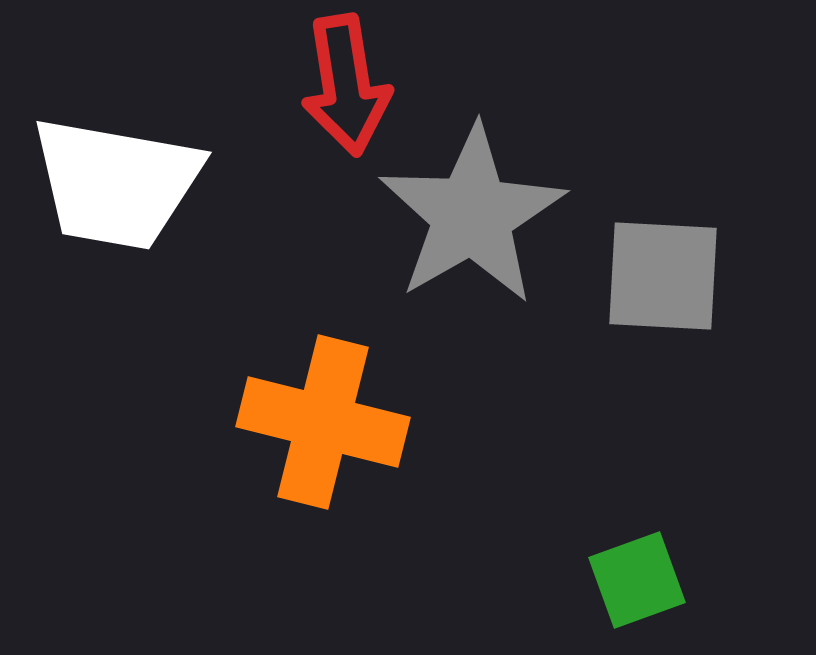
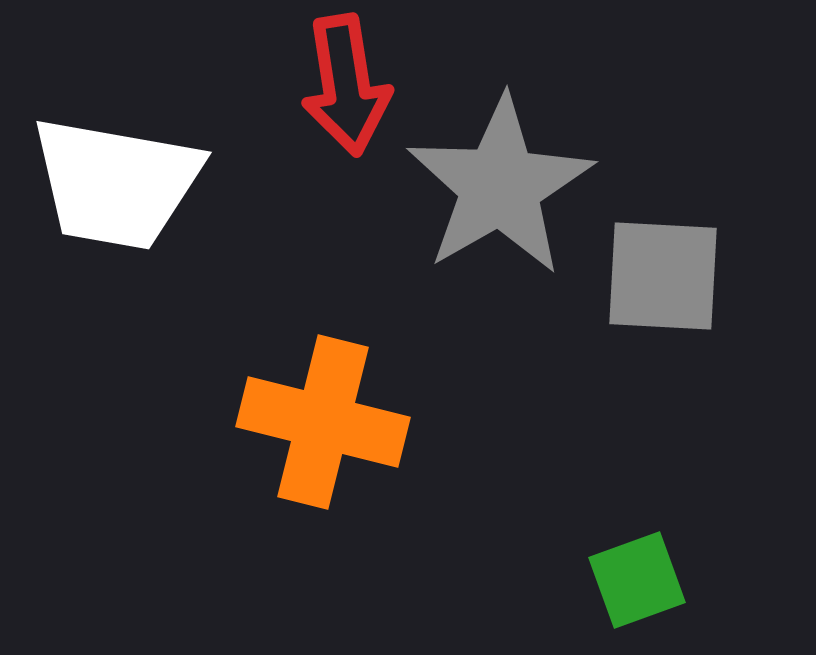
gray star: moved 28 px right, 29 px up
